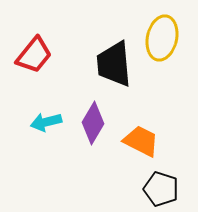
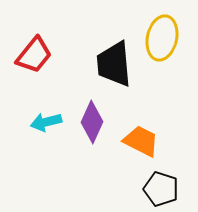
purple diamond: moved 1 px left, 1 px up; rotated 6 degrees counterclockwise
